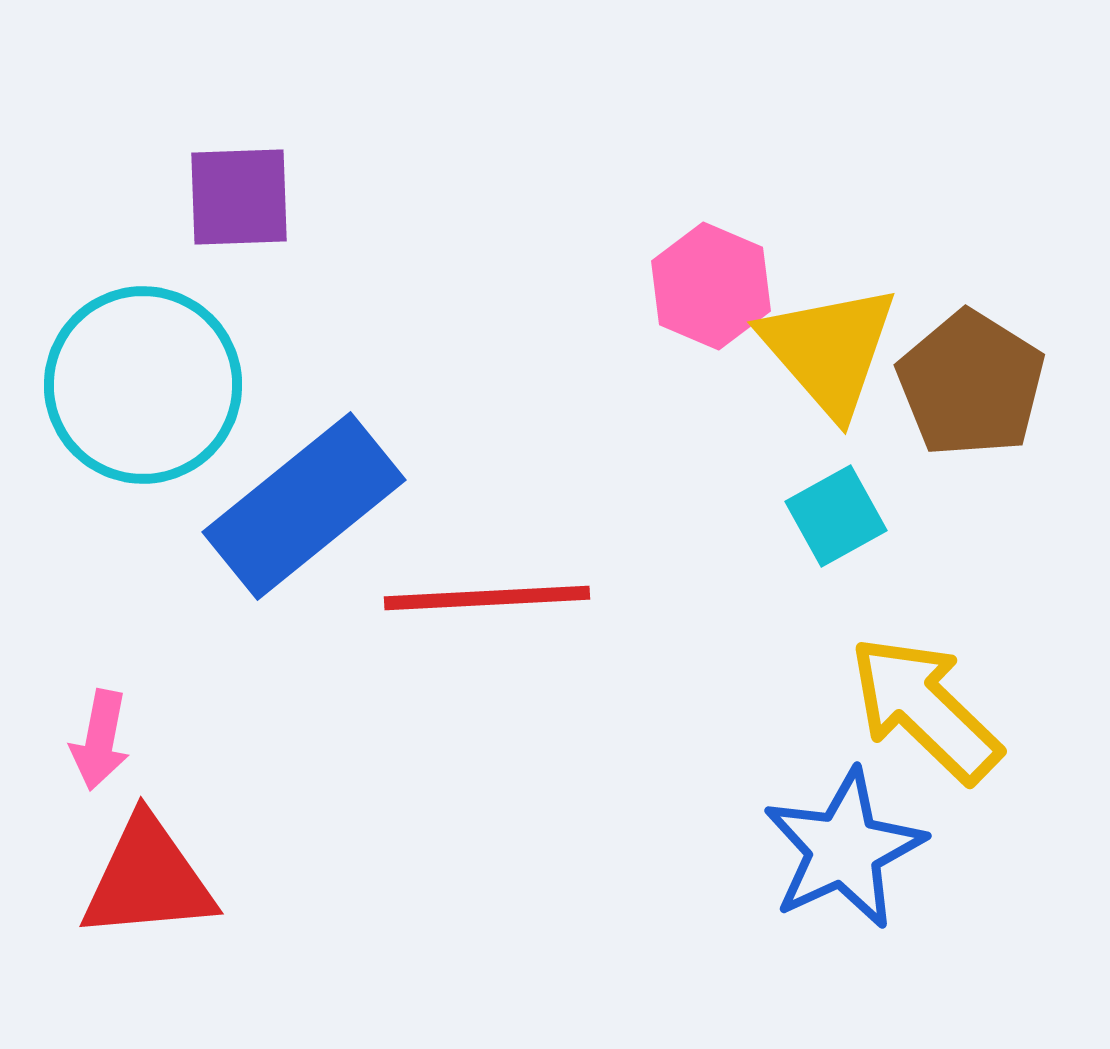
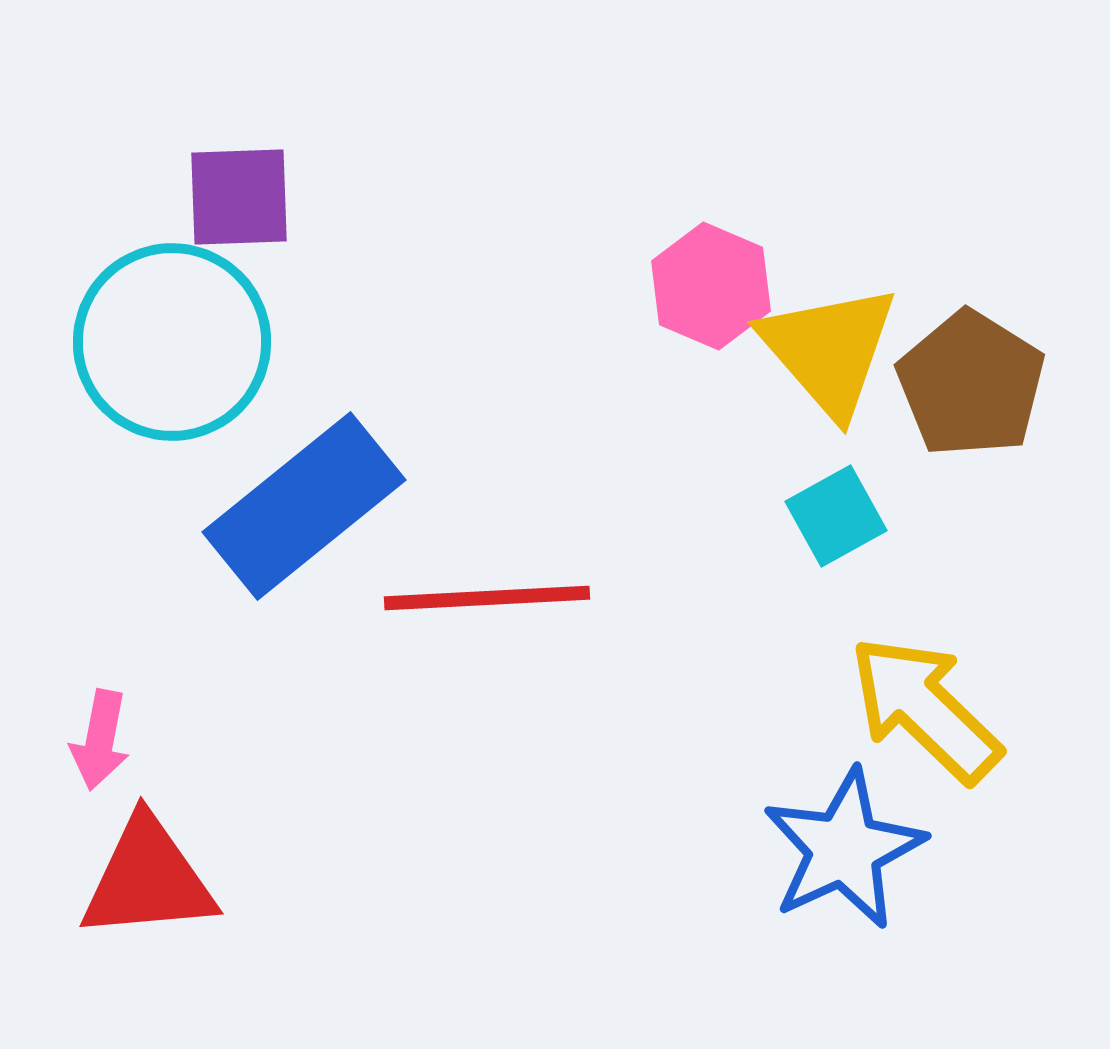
cyan circle: moved 29 px right, 43 px up
